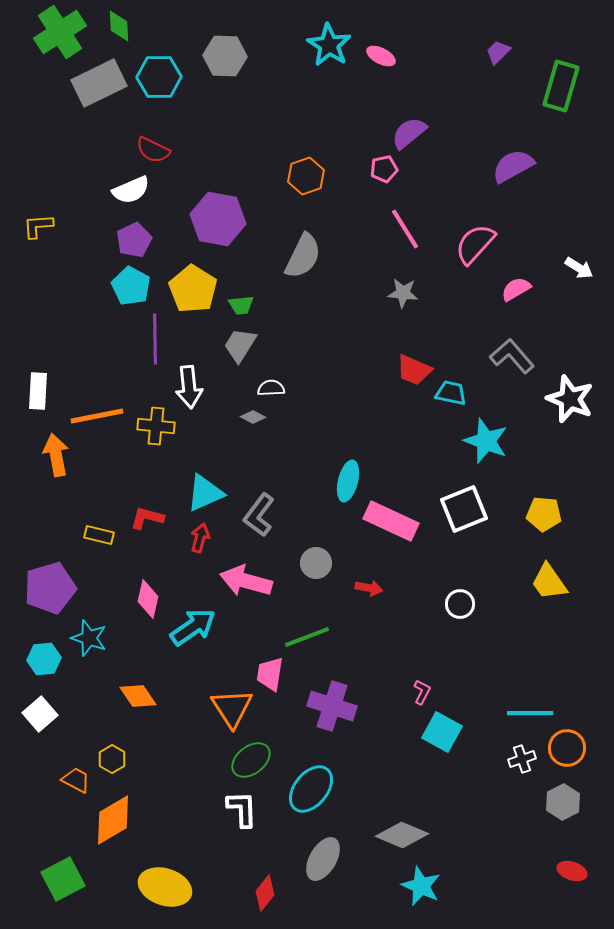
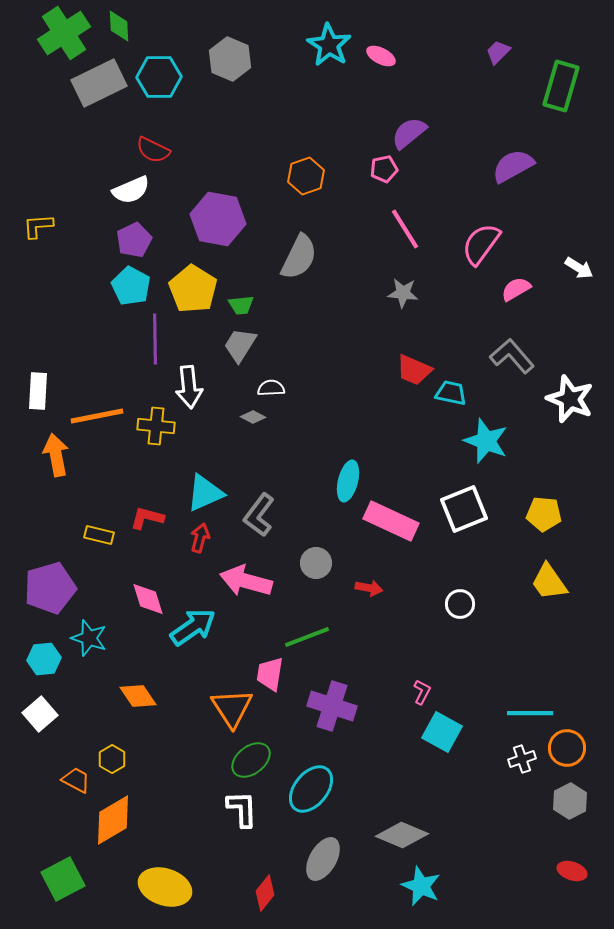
green cross at (60, 32): moved 4 px right, 1 px down
gray hexagon at (225, 56): moved 5 px right, 3 px down; rotated 21 degrees clockwise
pink semicircle at (475, 244): moved 6 px right; rotated 6 degrees counterclockwise
gray semicircle at (303, 256): moved 4 px left, 1 px down
pink diamond at (148, 599): rotated 30 degrees counterclockwise
gray hexagon at (563, 802): moved 7 px right, 1 px up
